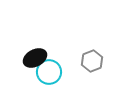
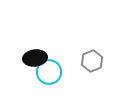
black ellipse: rotated 20 degrees clockwise
